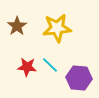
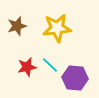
brown star: rotated 18 degrees clockwise
red star: rotated 18 degrees counterclockwise
purple hexagon: moved 4 px left
